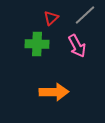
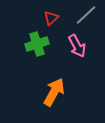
gray line: moved 1 px right
green cross: rotated 20 degrees counterclockwise
orange arrow: rotated 60 degrees counterclockwise
